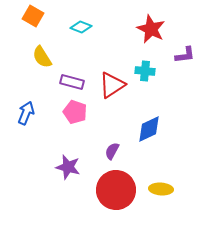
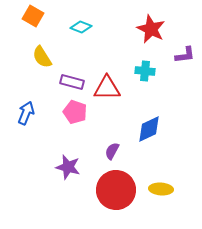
red triangle: moved 5 px left, 3 px down; rotated 32 degrees clockwise
